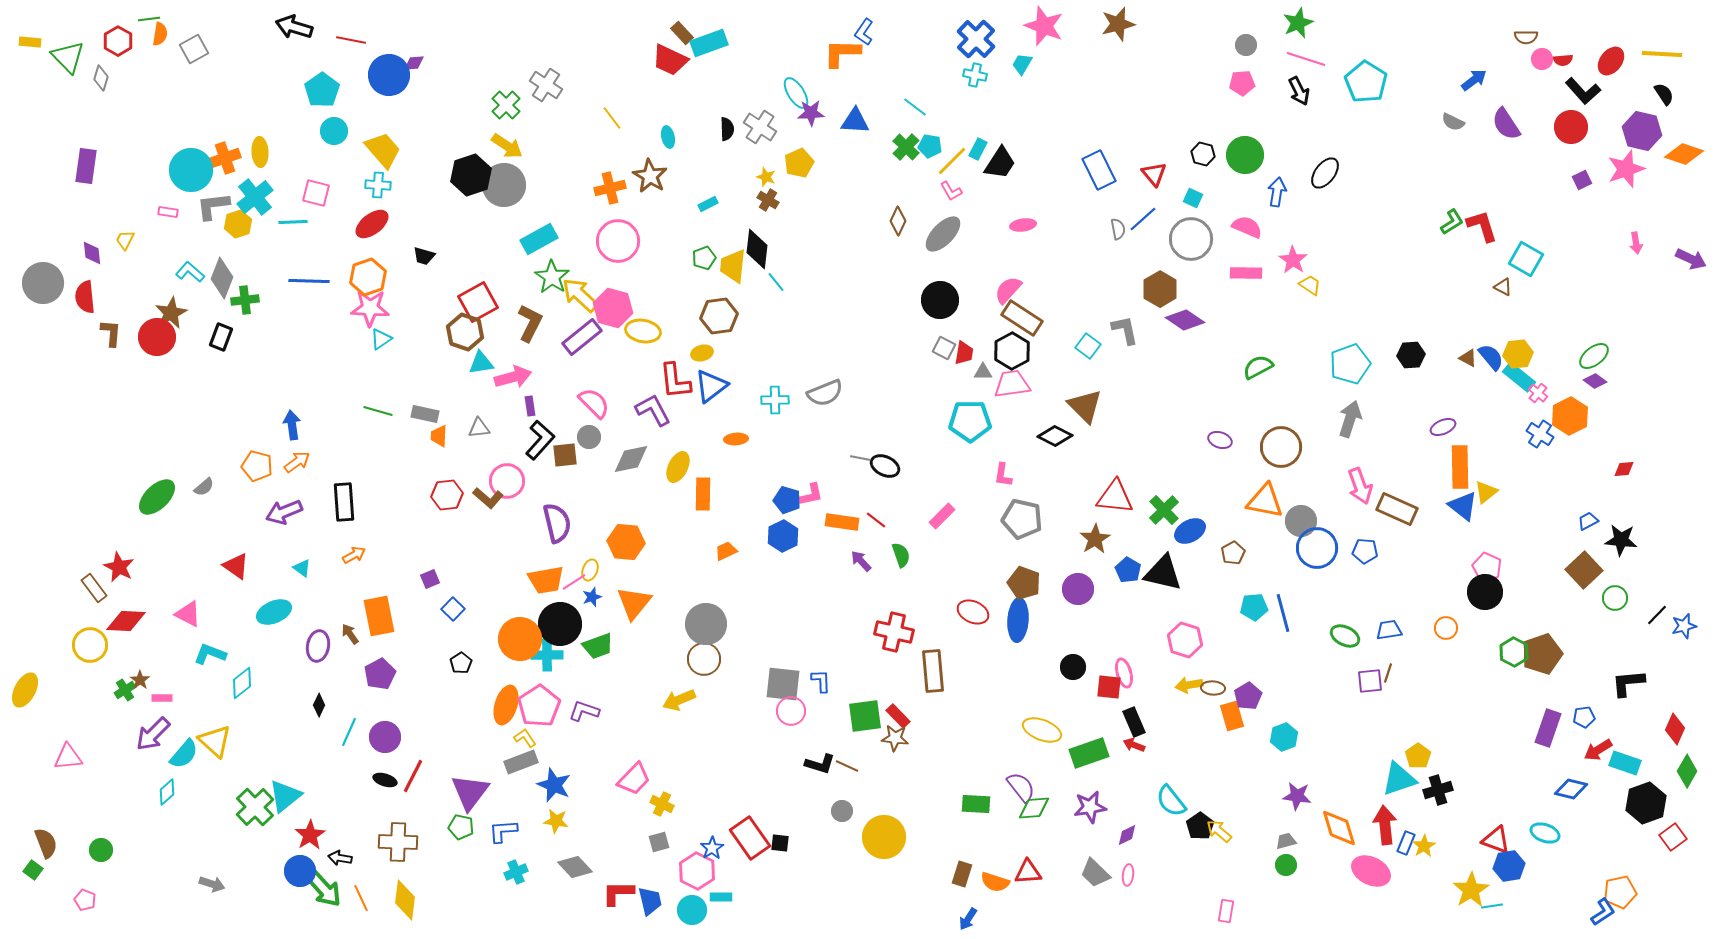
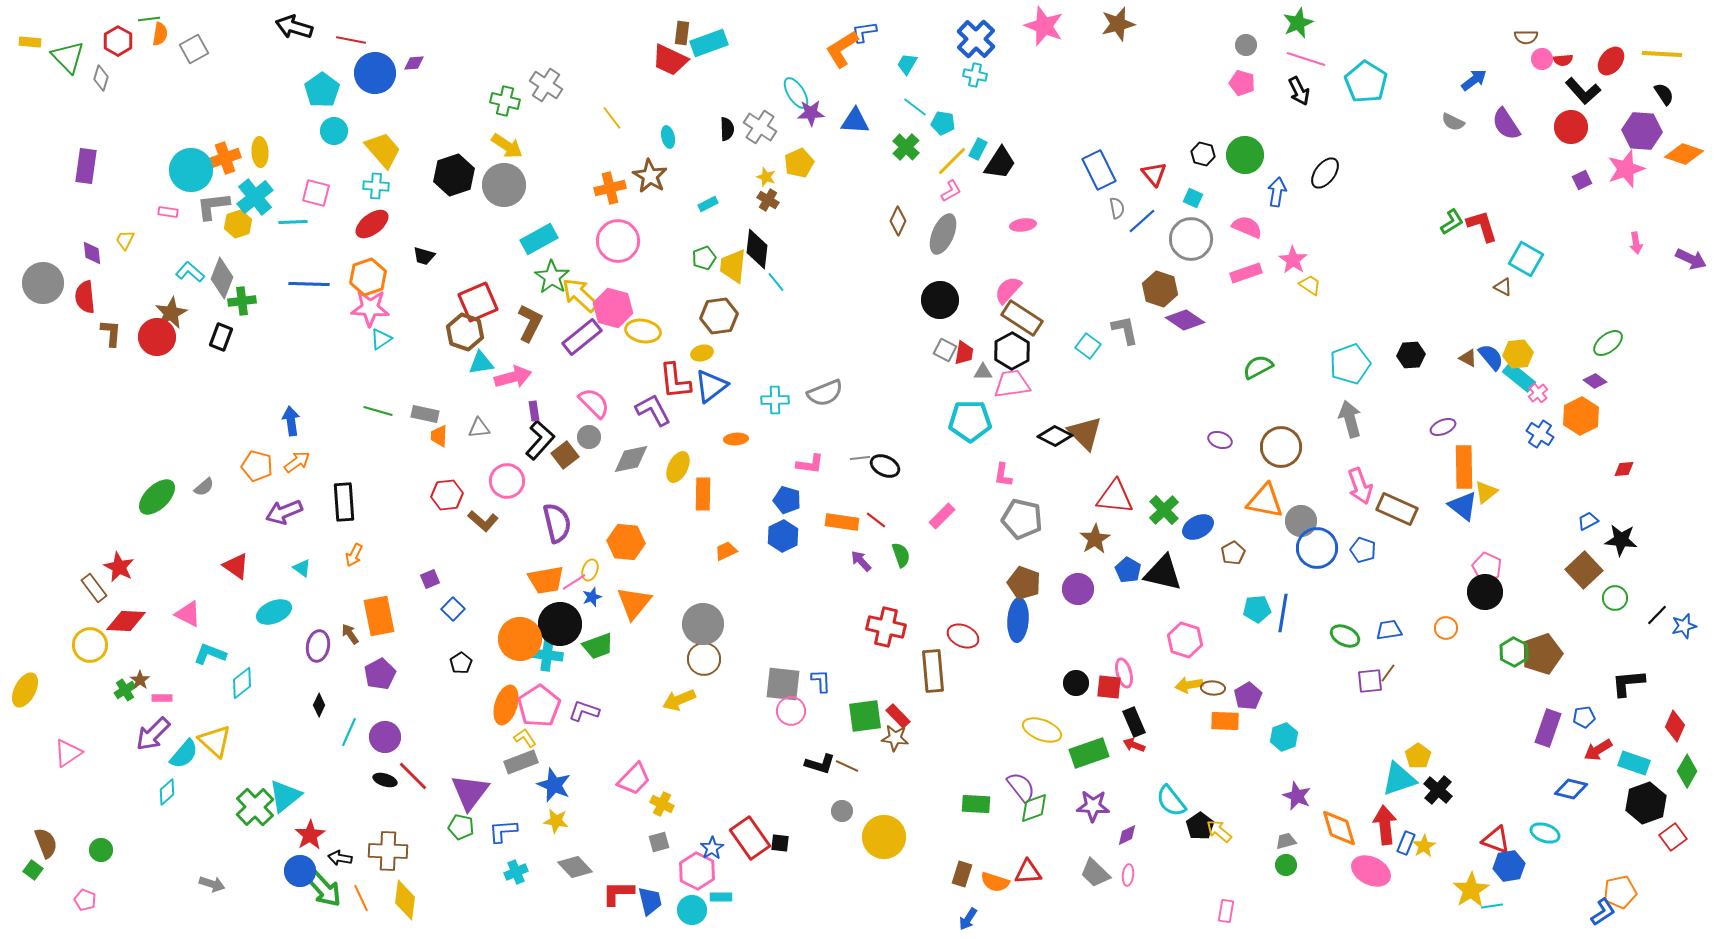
blue L-shape at (864, 32): rotated 48 degrees clockwise
brown rectangle at (682, 33): rotated 50 degrees clockwise
orange L-shape at (842, 53): moved 4 px up; rotated 33 degrees counterclockwise
cyan trapezoid at (1022, 64): moved 115 px left
blue circle at (389, 75): moved 14 px left, 2 px up
pink pentagon at (1242, 83): rotated 20 degrees clockwise
green cross at (506, 105): moved 1 px left, 4 px up; rotated 32 degrees counterclockwise
purple hexagon at (1642, 131): rotated 9 degrees counterclockwise
cyan pentagon at (930, 146): moved 13 px right, 23 px up
black hexagon at (471, 175): moved 17 px left
cyan cross at (378, 185): moved 2 px left, 1 px down
pink L-shape at (951, 191): rotated 90 degrees counterclockwise
blue line at (1143, 219): moved 1 px left, 2 px down
gray semicircle at (1118, 229): moved 1 px left, 21 px up
gray ellipse at (943, 234): rotated 21 degrees counterclockwise
pink rectangle at (1246, 273): rotated 20 degrees counterclockwise
blue line at (309, 281): moved 3 px down
brown hexagon at (1160, 289): rotated 12 degrees counterclockwise
green cross at (245, 300): moved 3 px left, 1 px down
red square at (478, 302): rotated 6 degrees clockwise
gray square at (944, 348): moved 1 px right, 2 px down
green ellipse at (1594, 356): moved 14 px right, 13 px up
pink cross at (1538, 393): rotated 12 degrees clockwise
purple rectangle at (530, 406): moved 4 px right, 5 px down
brown triangle at (1085, 406): moved 27 px down
orange hexagon at (1570, 416): moved 11 px right
gray arrow at (1350, 419): rotated 33 degrees counterclockwise
blue arrow at (292, 425): moved 1 px left, 4 px up
brown square at (565, 455): rotated 32 degrees counterclockwise
gray line at (860, 458): rotated 18 degrees counterclockwise
orange rectangle at (1460, 467): moved 4 px right
pink L-shape at (810, 495): moved 31 px up; rotated 20 degrees clockwise
brown L-shape at (488, 498): moved 5 px left, 23 px down
blue ellipse at (1190, 531): moved 8 px right, 4 px up
blue pentagon at (1365, 551): moved 2 px left, 1 px up; rotated 15 degrees clockwise
orange arrow at (354, 555): rotated 145 degrees clockwise
cyan pentagon at (1254, 607): moved 3 px right, 2 px down
red ellipse at (973, 612): moved 10 px left, 24 px down
blue line at (1283, 613): rotated 24 degrees clockwise
gray circle at (706, 624): moved 3 px left
red cross at (894, 632): moved 8 px left, 5 px up
cyan cross at (547, 655): rotated 8 degrees clockwise
black circle at (1073, 667): moved 3 px right, 16 px down
brown line at (1388, 673): rotated 18 degrees clockwise
orange rectangle at (1232, 716): moved 7 px left, 5 px down; rotated 72 degrees counterclockwise
red diamond at (1675, 729): moved 3 px up
pink triangle at (68, 757): moved 4 px up; rotated 28 degrees counterclockwise
cyan rectangle at (1625, 763): moved 9 px right
red line at (413, 776): rotated 72 degrees counterclockwise
black cross at (1438, 790): rotated 32 degrees counterclockwise
purple star at (1297, 796): rotated 16 degrees clockwise
purple star at (1090, 807): moved 3 px right, 1 px up; rotated 12 degrees clockwise
green diamond at (1034, 808): rotated 16 degrees counterclockwise
brown cross at (398, 842): moved 10 px left, 9 px down
